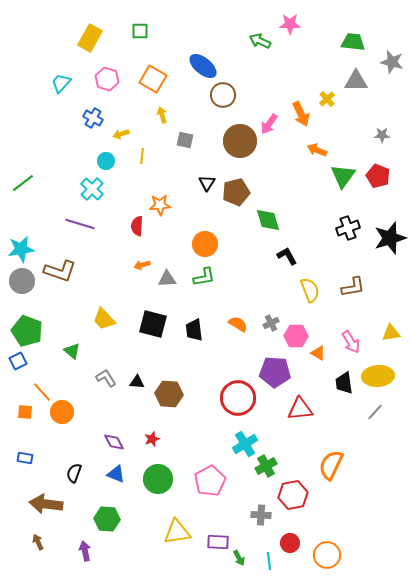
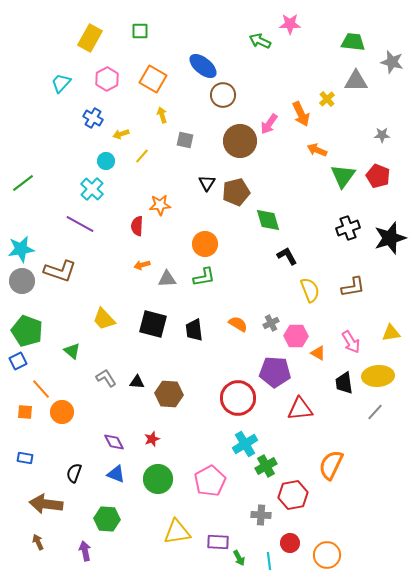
pink hexagon at (107, 79): rotated 15 degrees clockwise
yellow line at (142, 156): rotated 35 degrees clockwise
purple line at (80, 224): rotated 12 degrees clockwise
orange line at (42, 392): moved 1 px left, 3 px up
